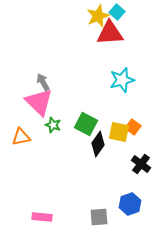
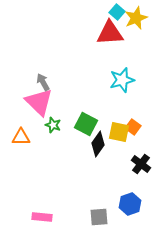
yellow star: moved 38 px right, 2 px down
orange triangle: rotated 12 degrees clockwise
